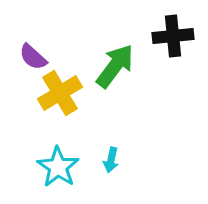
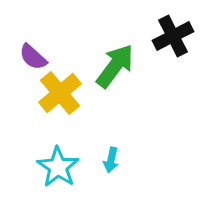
black cross: rotated 21 degrees counterclockwise
yellow cross: rotated 9 degrees counterclockwise
